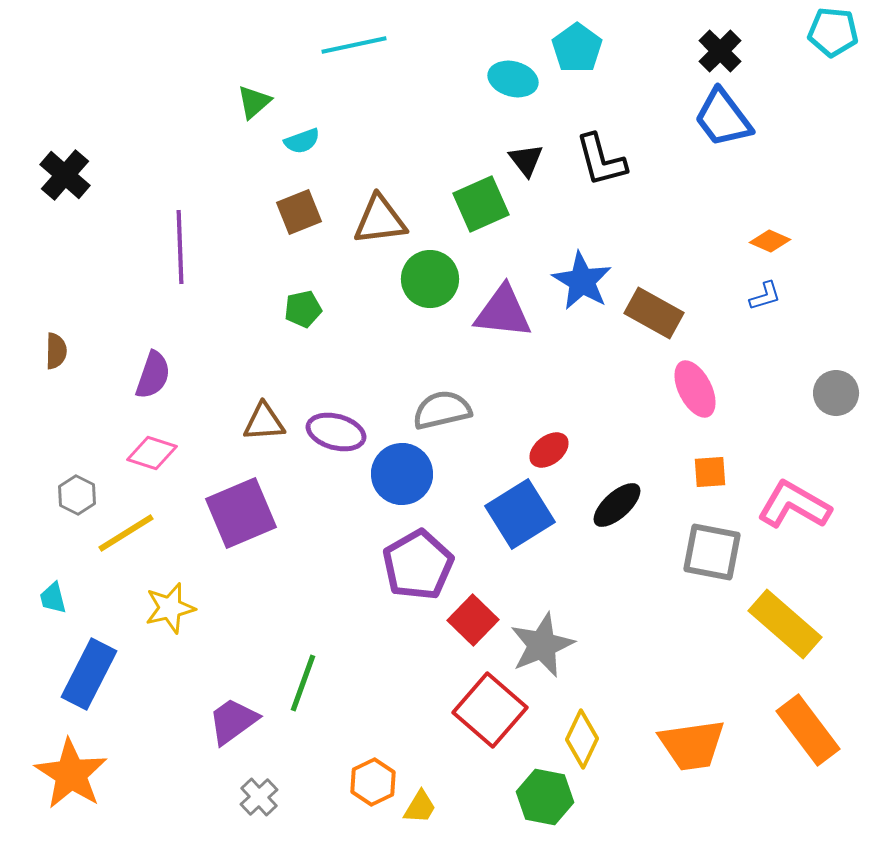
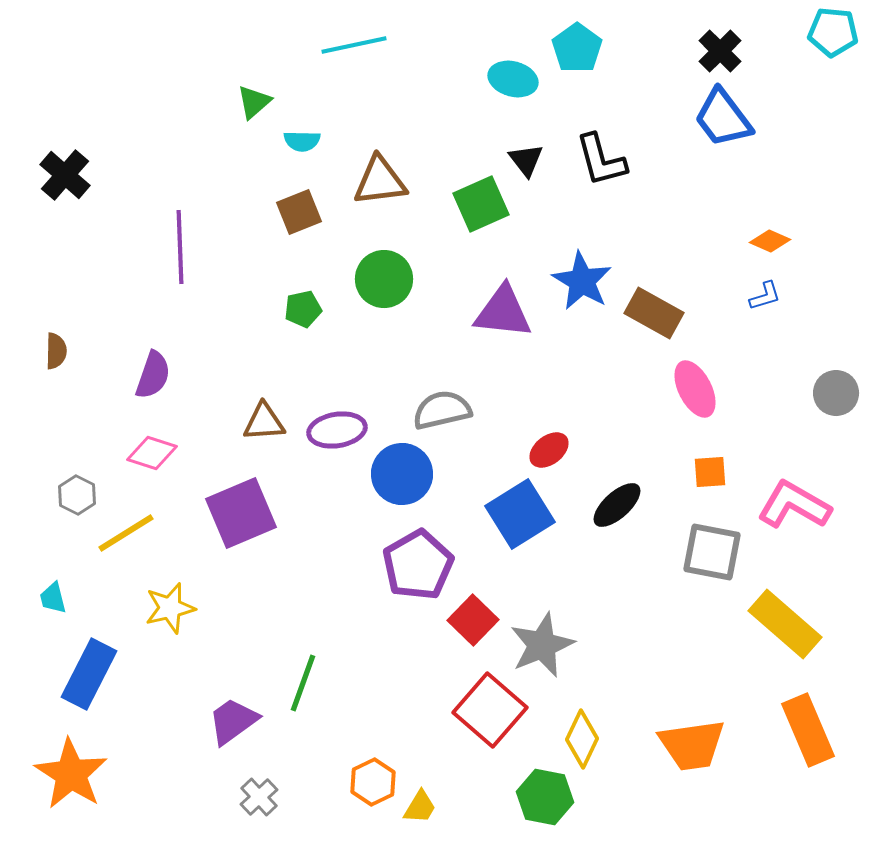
cyan semicircle at (302, 141): rotated 21 degrees clockwise
brown triangle at (380, 220): moved 39 px up
green circle at (430, 279): moved 46 px left
purple ellipse at (336, 432): moved 1 px right, 2 px up; rotated 24 degrees counterclockwise
orange rectangle at (808, 730): rotated 14 degrees clockwise
